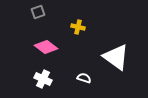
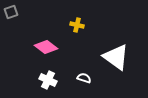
gray square: moved 27 px left
yellow cross: moved 1 px left, 2 px up
white cross: moved 5 px right, 1 px down
